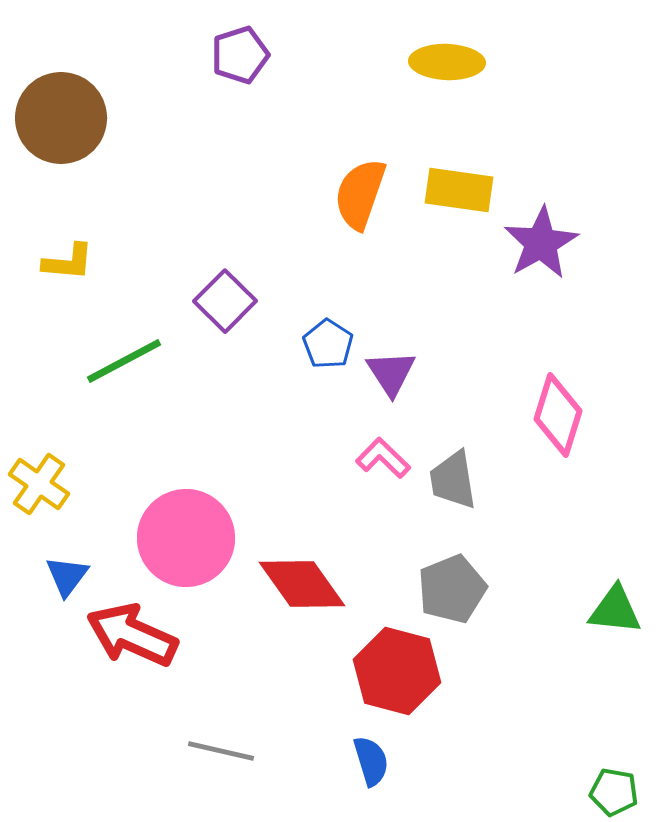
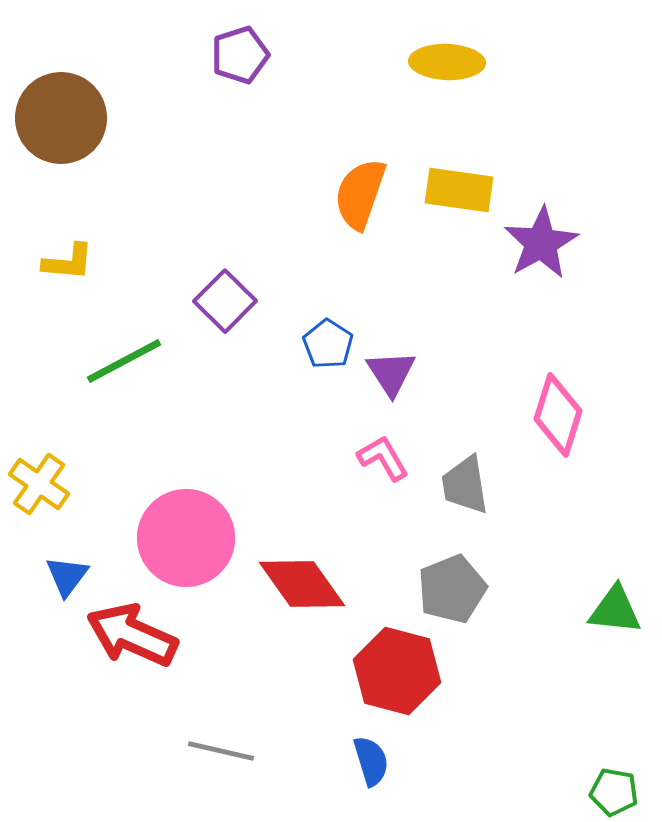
pink L-shape: rotated 16 degrees clockwise
gray trapezoid: moved 12 px right, 5 px down
